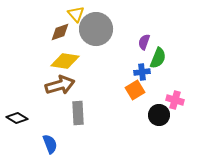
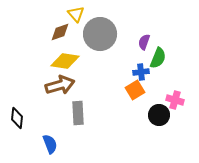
gray circle: moved 4 px right, 5 px down
blue cross: moved 1 px left
black diamond: rotated 65 degrees clockwise
